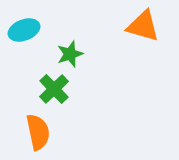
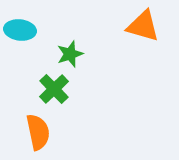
cyan ellipse: moved 4 px left; rotated 28 degrees clockwise
